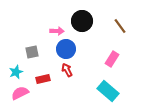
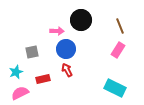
black circle: moved 1 px left, 1 px up
brown line: rotated 14 degrees clockwise
pink rectangle: moved 6 px right, 9 px up
cyan rectangle: moved 7 px right, 3 px up; rotated 15 degrees counterclockwise
